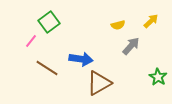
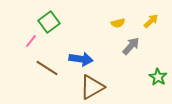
yellow semicircle: moved 2 px up
brown triangle: moved 7 px left, 4 px down
